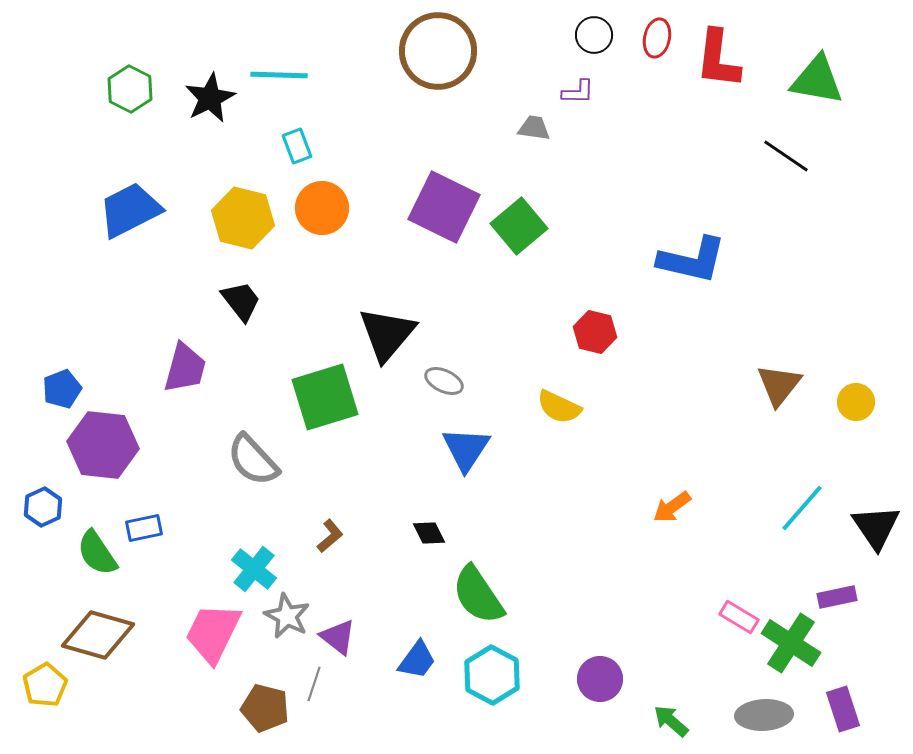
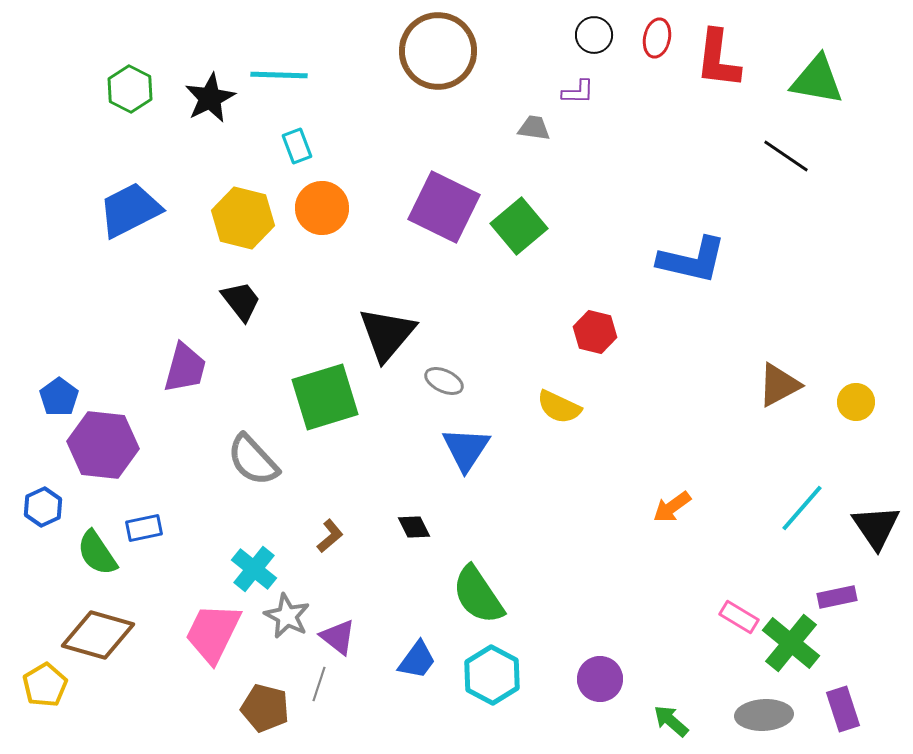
brown triangle at (779, 385): rotated 24 degrees clockwise
blue pentagon at (62, 389): moved 3 px left, 8 px down; rotated 15 degrees counterclockwise
black diamond at (429, 533): moved 15 px left, 6 px up
green cross at (791, 643): rotated 6 degrees clockwise
gray line at (314, 684): moved 5 px right
